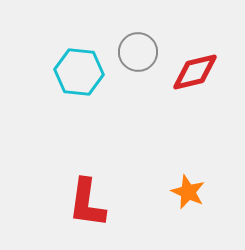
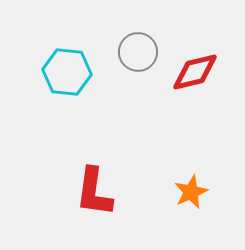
cyan hexagon: moved 12 px left
orange star: moved 3 px right; rotated 24 degrees clockwise
red L-shape: moved 7 px right, 11 px up
